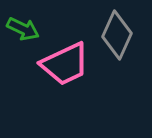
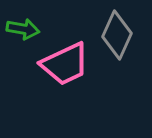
green arrow: rotated 16 degrees counterclockwise
